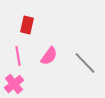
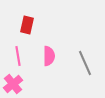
pink semicircle: rotated 36 degrees counterclockwise
gray line: rotated 20 degrees clockwise
pink cross: moved 1 px left
